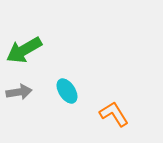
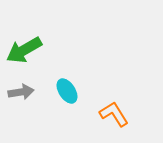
gray arrow: moved 2 px right
